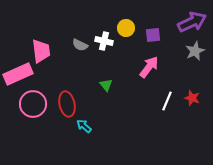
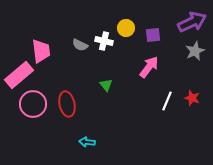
pink rectangle: moved 1 px right, 1 px down; rotated 16 degrees counterclockwise
cyan arrow: moved 3 px right, 16 px down; rotated 35 degrees counterclockwise
